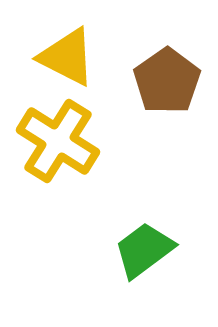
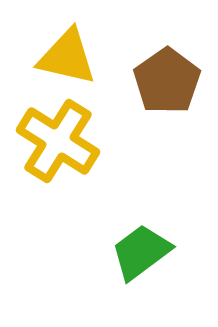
yellow triangle: rotated 14 degrees counterclockwise
green trapezoid: moved 3 px left, 2 px down
